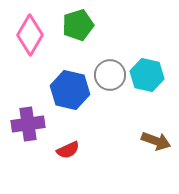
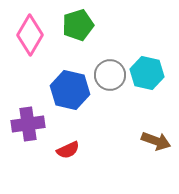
cyan hexagon: moved 2 px up
